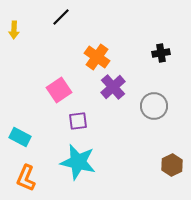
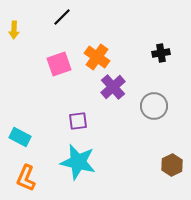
black line: moved 1 px right
pink square: moved 26 px up; rotated 15 degrees clockwise
